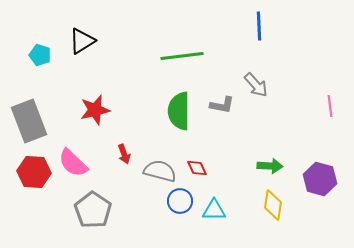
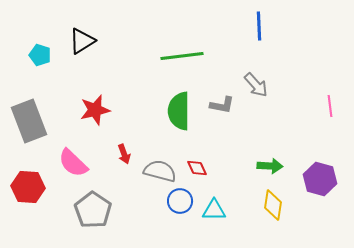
red hexagon: moved 6 px left, 15 px down
